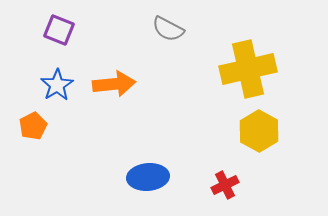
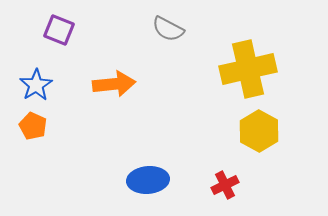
blue star: moved 21 px left
orange pentagon: rotated 20 degrees counterclockwise
blue ellipse: moved 3 px down
